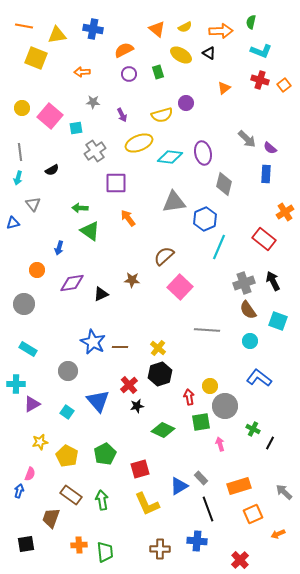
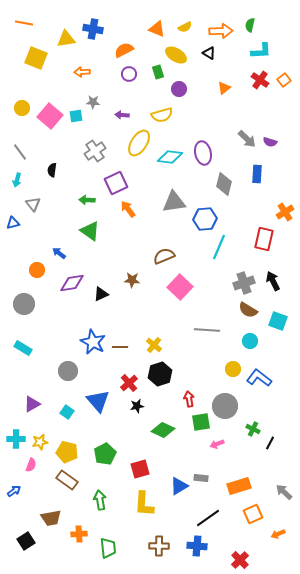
green semicircle at (251, 22): moved 1 px left, 3 px down
orange line at (24, 26): moved 3 px up
orange triangle at (157, 29): rotated 18 degrees counterclockwise
yellow triangle at (57, 35): moved 9 px right, 4 px down
cyan L-shape at (261, 51): rotated 25 degrees counterclockwise
yellow ellipse at (181, 55): moved 5 px left
red cross at (260, 80): rotated 18 degrees clockwise
orange square at (284, 85): moved 5 px up
purple circle at (186, 103): moved 7 px left, 14 px up
purple arrow at (122, 115): rotated 120 degrees clockwise
cyan square at (76, 128): moved 12 px up
yellow ellipse at (139, 143): rotated 36 degrees counterclockwise
purple semicircle at (270, 148): moved 6 px up; rotated 24 degrees counterclockwise
gray line at (20, 152): rotated 30 degrees counterclockwise
black semicircle at (52, 170): rotated 128 degrees clockwise
blue rectangle at (266, 174): moved 9 px left
cyan arrow at (18, 178): moved 1 px left, 2 px down
purple square at (116, 183): rotated 25 degrees counterclockwise
green arrow at (80, 208): moved 7 px right, 8 px up
orange arrow at (128, 218): moved 9 px up
blue hexagon at (205, 219): rotated 20 degrees clockwise
red rectangle at (264, 239): rotated 65 degrees clockwise
blue arrow at (59, 248): moved 5 px down; rotated 112 degrees clockwise
brown semicircle at (164, 256): rotated 20 degrees clockwise
brown semicircle at (248, 310): rotated 24 degrees counterclockwise
yellow cross at (158, 348): moved 4 px left, 3 px up
cyan rectangle at (28, 349): moved 5 px left, 1 px up
cyan cross at (16, 384): moved 55 px down
red cross at (129, 385): moved 2 px up
yellow circle at (210, 386): moved 23 px right, 17 px up
red arrow at (189, 397): moved 2 px down
pink arrow at (220, 444): moved 3 px left; rotated 96 degrees counterclockwise
yellow pentagon at (67, 456): moved 4 px up; rotated 15 degrees counterclockwise
pink semicircle at (30, 474): moved 1 px right, 9 px up
gray rectangle at (201, 478): rotated 40 degrees counterclockwise
blue arrow at (19, 491): moved 5 px left; rotated 40 degrees clockwise
brown rectangle at (71, 495): moved 4 px left, 15 px up
green arrow at (102, 500): moved 2 px left
yellow L-shape at (147, 504): moved 3 px left; rotated 28 degrees clockwise
black line at (208, 509): moved 9 px down; rotated 75 degrees clockwise
brown trapezoid at (51, 518): rotated 120 degrees counterclockwise
blue cross at (197, 541): moved 5 px down
black square at (26, 544): moved 3 px up; rotated 24 degrees counterclockwise
orange cross at (79, 545): moved 11 px up
brown cross at (160, 549): moved 1 px left, 3 px up
green trapezoid at (105, 552): moved 3 px right, 4 px up
